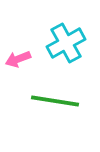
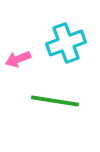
cyan cross: rotated 9 degrees clockwise
